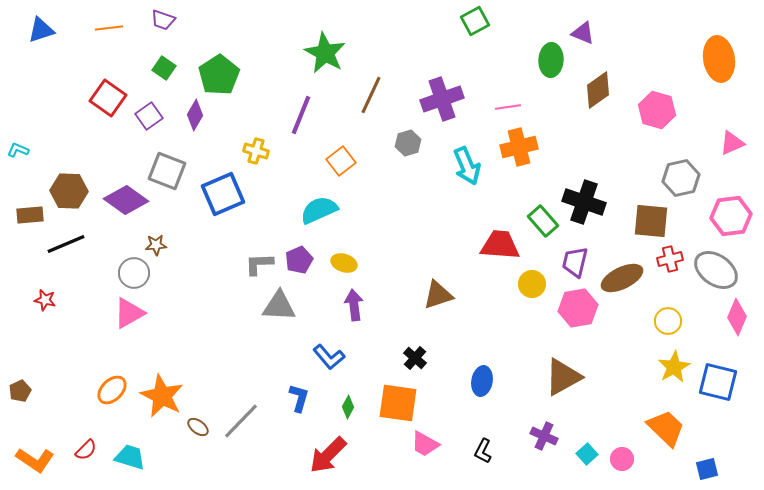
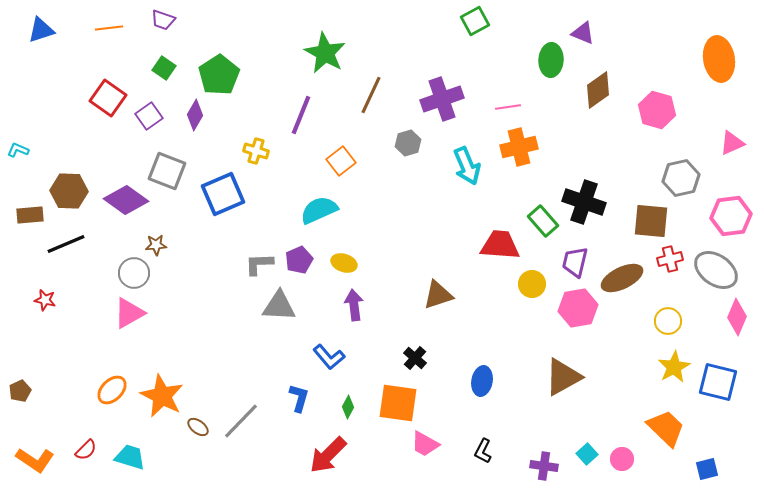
purple cross at (544, 436): moved 30 px down; rotated 16 degrees counterclockwise
